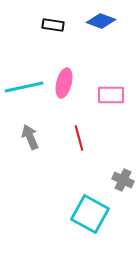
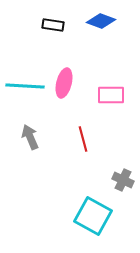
cyan line: moved 1 px right, 1 px up; rotated 15 degrees clockwise
red line: moved 4 px right, 1 px down
cyan square: moved 3 px right, 2 px down
